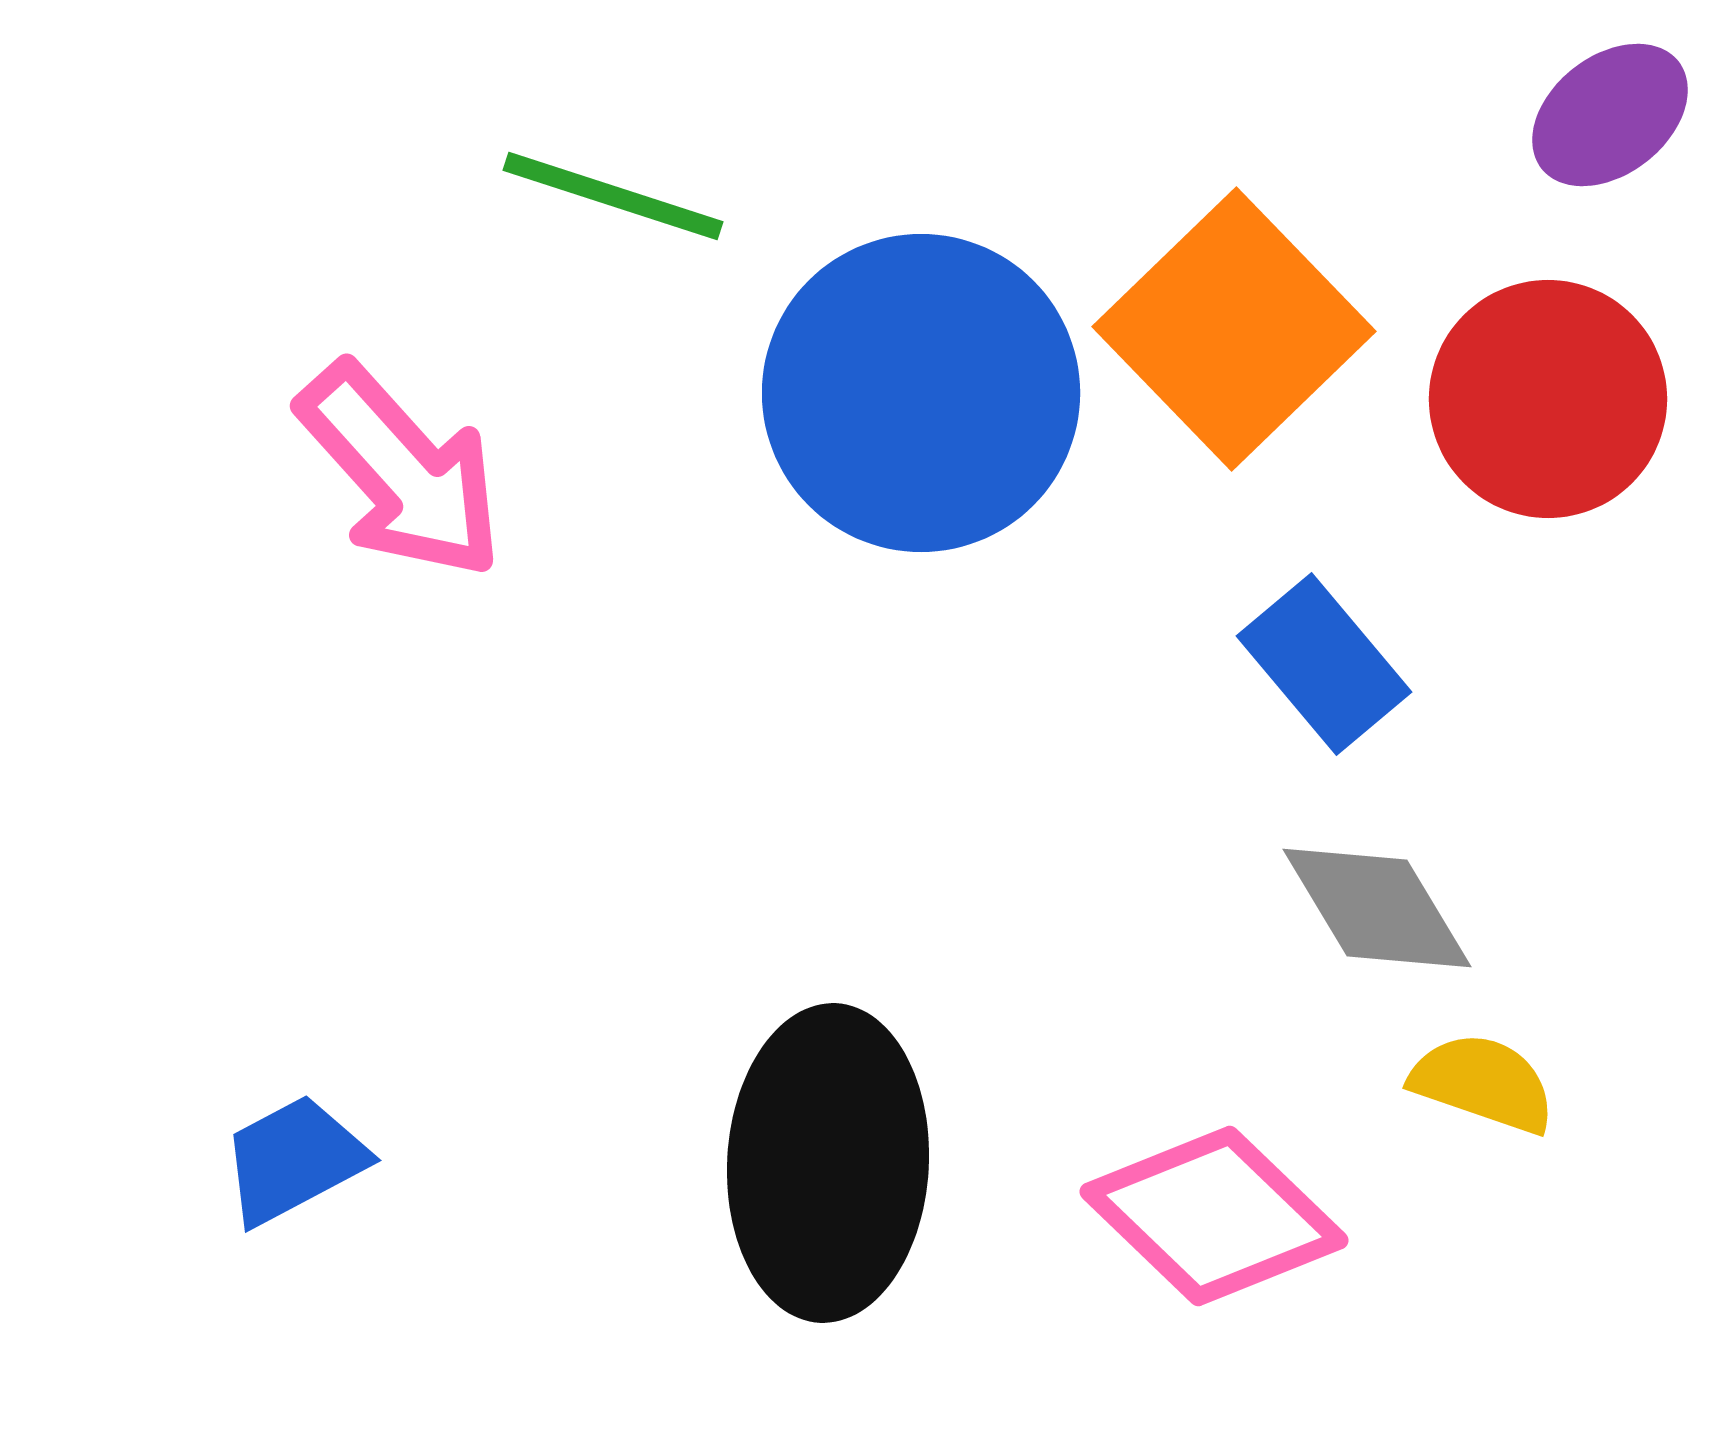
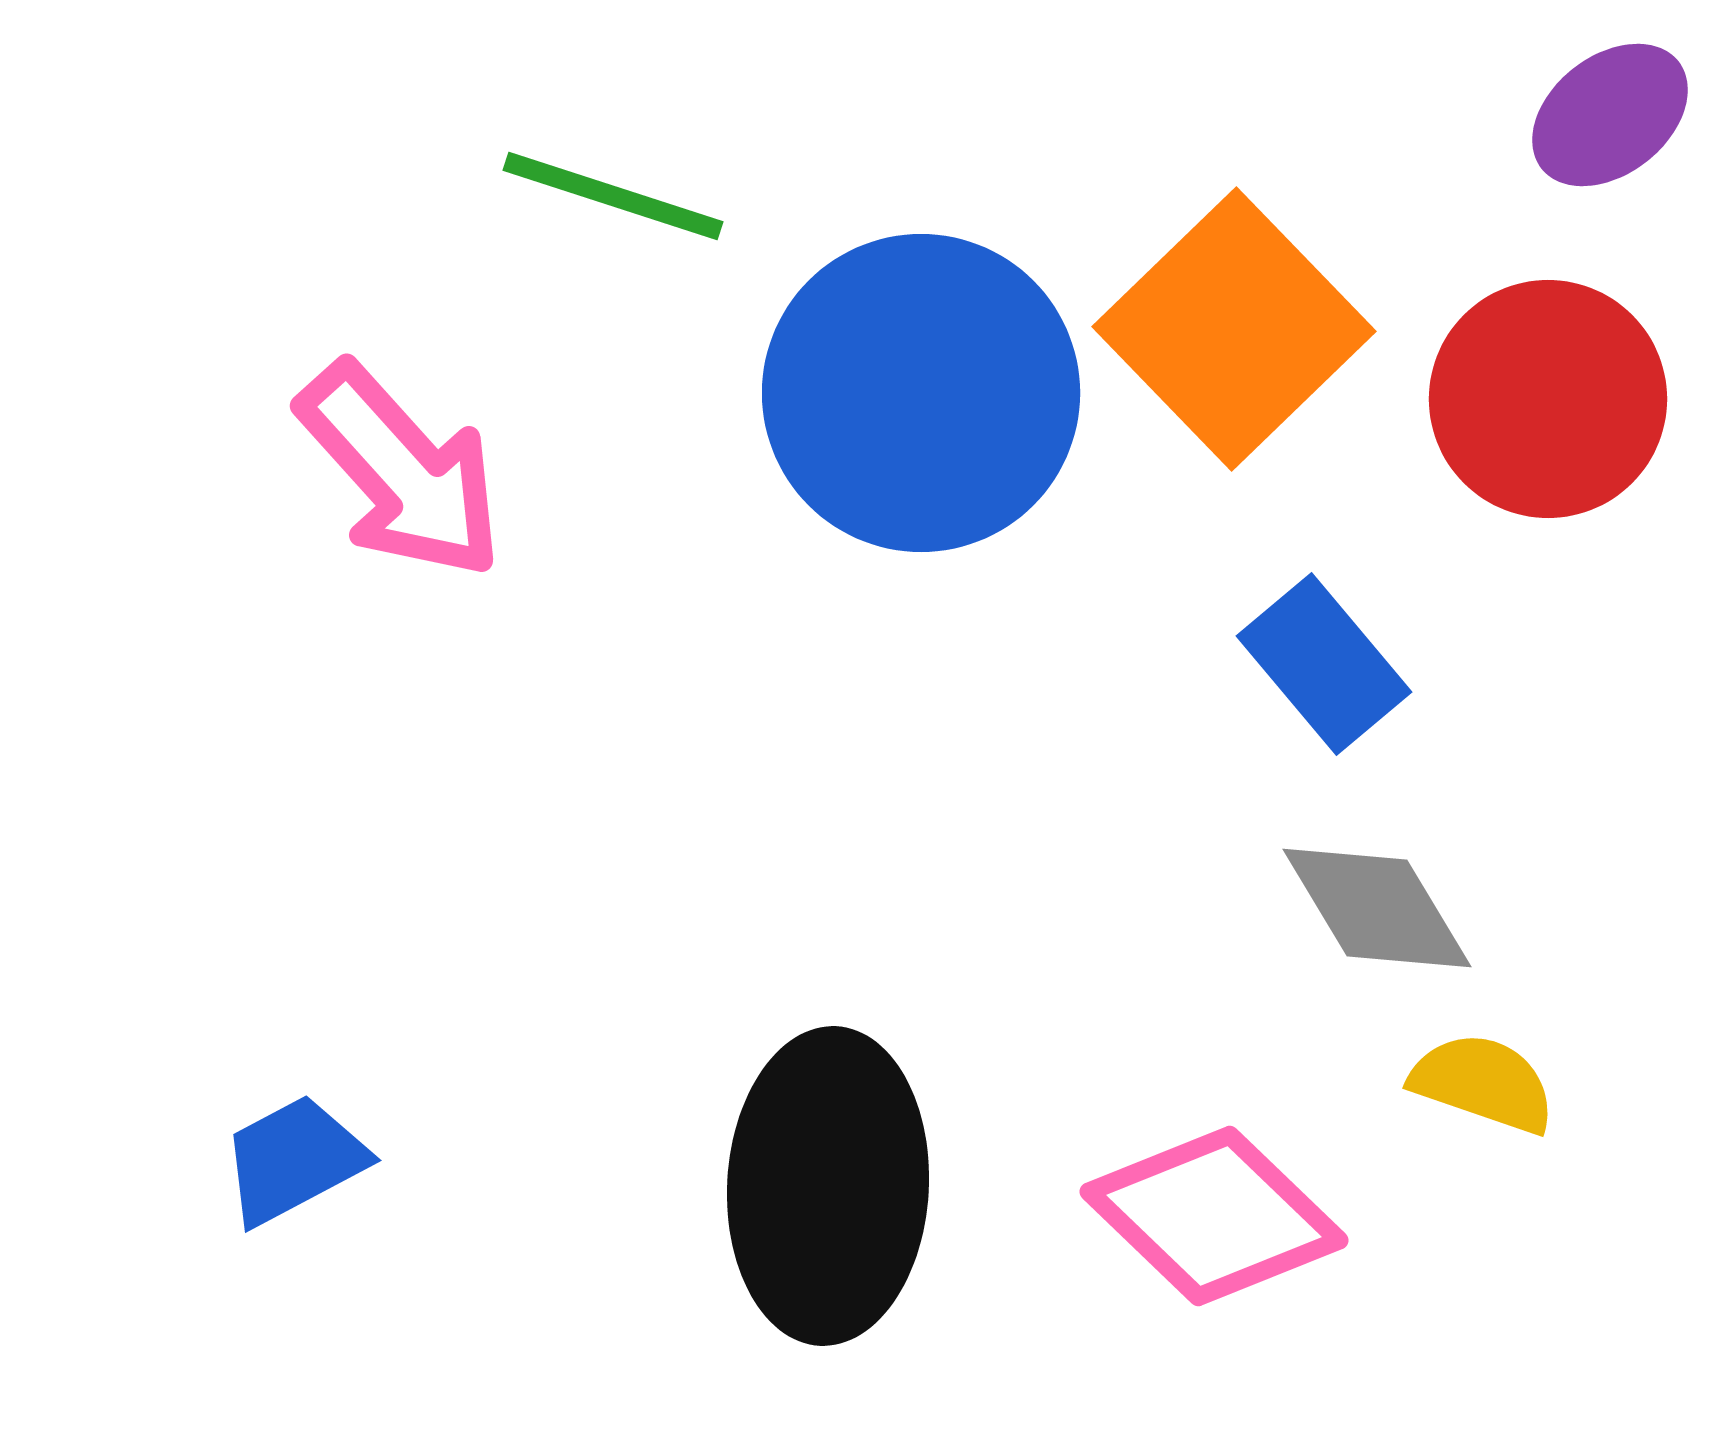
black ellipse: moved 23 px down
